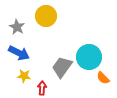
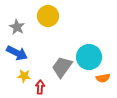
yellow circle: moved 2 px right
blue arrow: moved 2 px left
orange semicircle: rotated 56 degrees counterclockwise
red arrow: moved 2 px left, 1 px up
